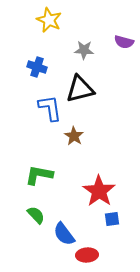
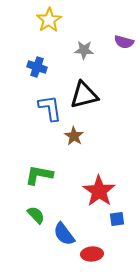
yellow star: rotated 15 degrees clockwise
black triangle: moved 4 px right, 6 px down
blue square: moved 5 px right
red ellipse: moved 5 px right, 1 px up
